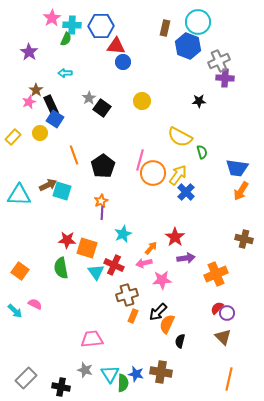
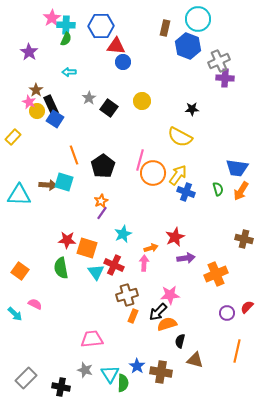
cyan circle at (198, 22): moved 3 px up
cyan cross at (72, 25): moved 6 px left
cyan arrow at (65, 73): moved 4 px right, 1 px up
black star at (199, 101): moved 7 px left, 8 px down
pink star at (29, 102): rotated 24 degrees counterclockwise
black square at (102, 108): moved 7 px right
yellow circle at (40, 133): moved 3 px left, 22 px up
green semicircle at (202, 152): moved 16 px right, 37 px down
brown arrow at (48, 185): rotated 30 degrees clockwise
cyan square at (62, 191): moved 2 px right, 9 px up
blue cross at (186, 192): rotated 24 degrees counterclockwise
purple line at (102, 213): rotated 32 degrees clockwise
red star at (175, 237): rotated 12 degrees clockwise
orange arrow at (151, 248): rotated 32 degrees clockwise
pink arrow at (144, 263): rotated 105 degrees clockwise
pink star at (162, 280): moved 8 px right, 15 px down
red semicircle at (217, 308): moved 30 px right, 1 px up
cyan arrow at (15, 311): moved 3 px down
orange semicircle at (167, 324): rotated 48 degrees clockwise
brown triangle at (223, 337): moved 28 px left, 23 px down; rotated 30 degrees counterclockwise
blue star at (136, 374): moved 1 px right, 8 px up; rotated 21 degrees clockwise
orange line at (229, 379): moved 8 px right, 28 px up
